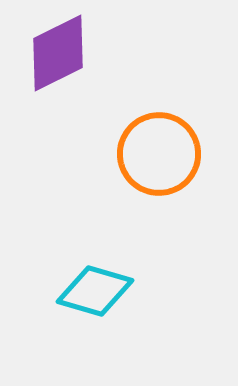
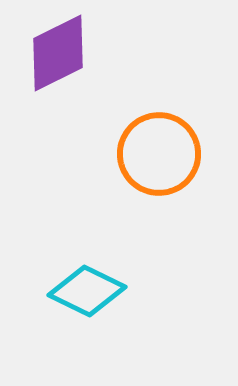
cyan diamond: moved 8 px left; rotated 10 degrees clockwise
